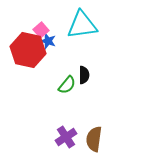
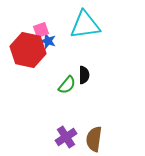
cyan triangle: moved 3 px right
pink square: rotated 21 degrees clockwise
